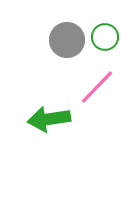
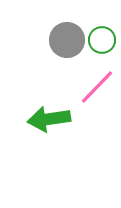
green circle: moved 3 px left, 3 px down
